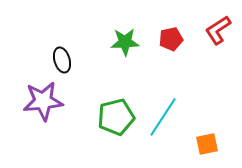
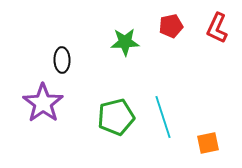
red L-shape: moved 1 px left, 2 px up; rotated 32 degrees counterclockwise
red pentagon: moved 13 px up
black ellipse: rotated 15 degrees clockwise
purple star: moved 2 px down; rotated 30 degrees counterclockwise
cyan line: rotated 51 degrees counterclockwise
orange square: moved 1 px right, 1 px up
